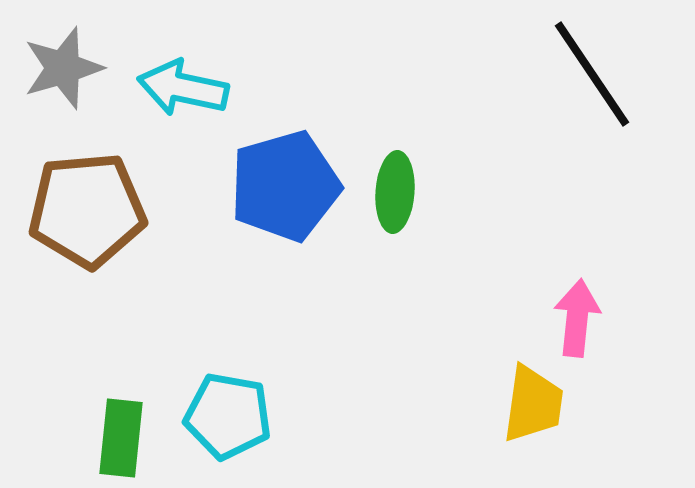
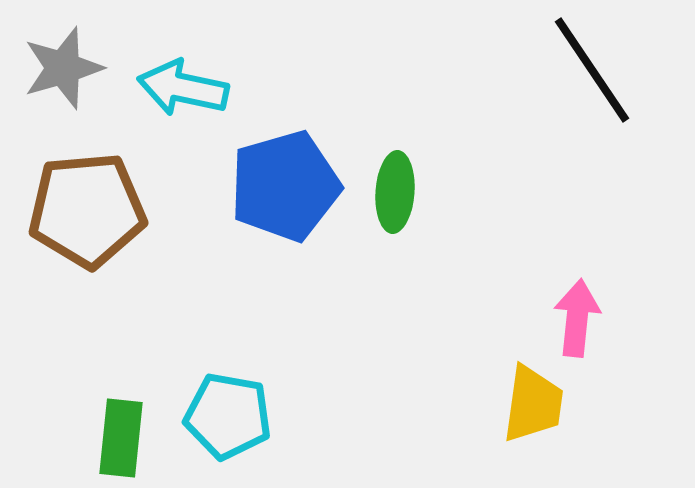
black line: moved 4 px up
